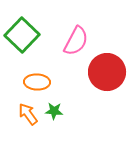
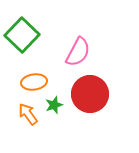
pink semicircle: moved 2 px right, 11 px down
red circle: moved 17 px left, 22 px down
orange ellipse: moved 3 px left; rotated 10 degrees counterclockwise
green star: moved 6 px up; rotated 24 degrees counterclockwise
